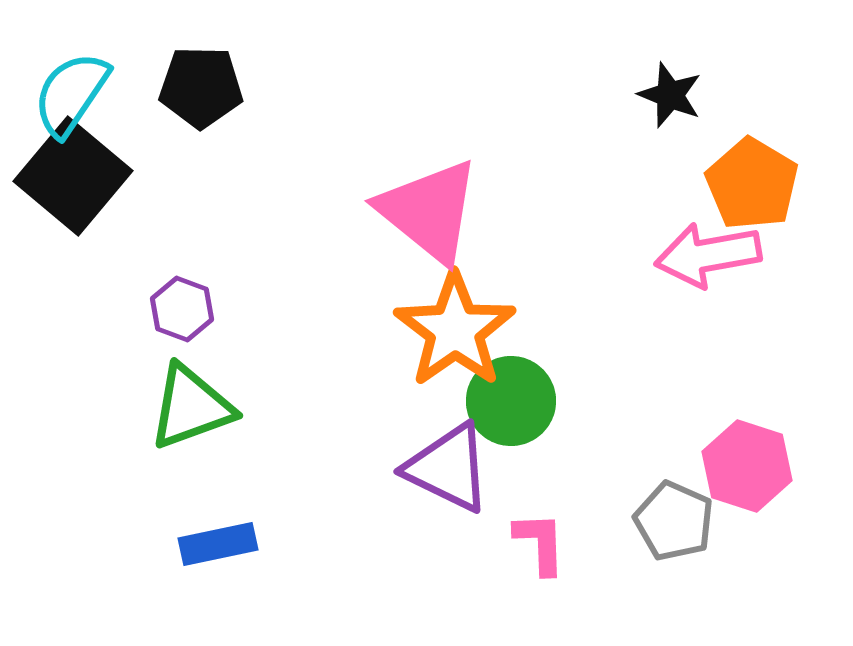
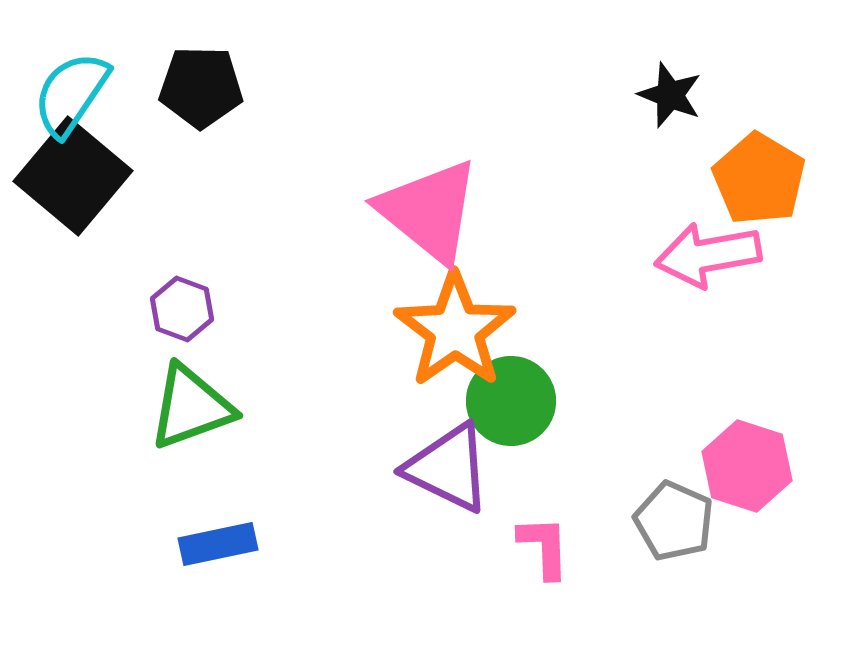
orange pentagon: moved 7 px right, 5 px up
pink L-shape: moved 4 px right, 4 px down
